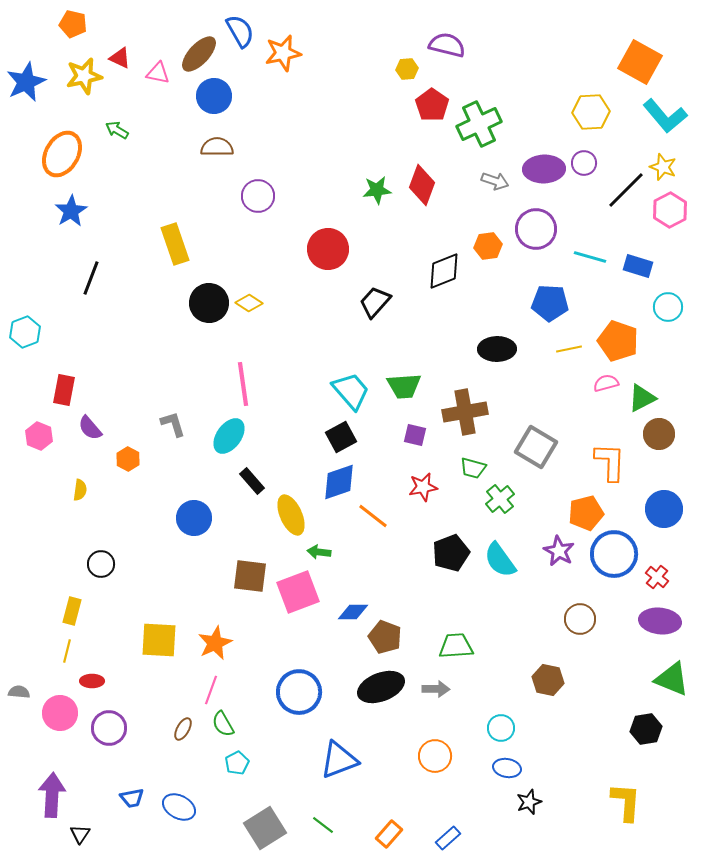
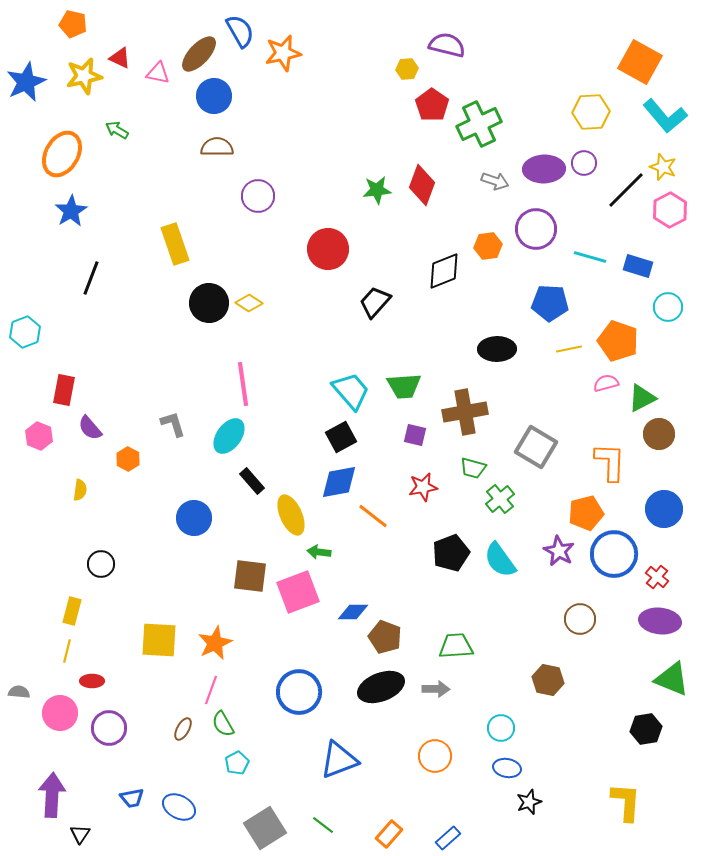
blue diamond at (339, 482): rotated 9 degrees clockwise
